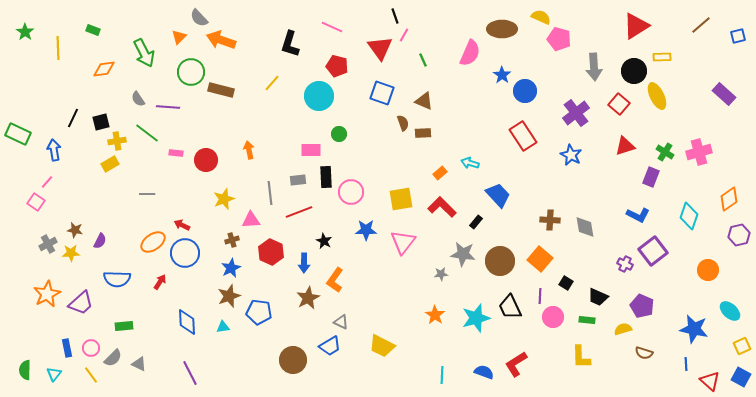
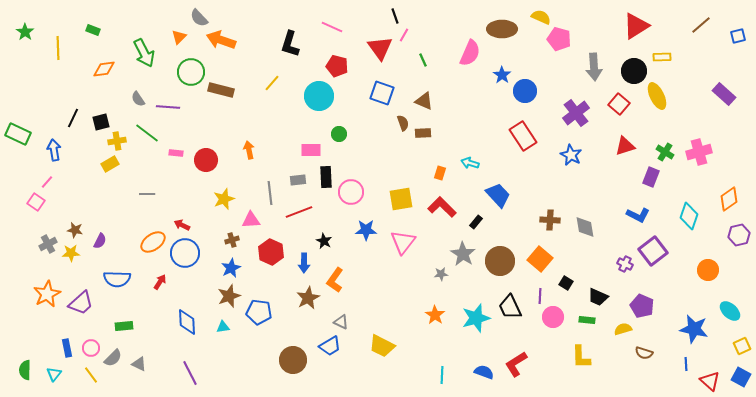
orange rectangle at (440, 173): rotated 32 degrees counterclockwise
gray star at (463, 254): rotated 25 degrees clockwise
